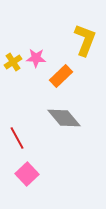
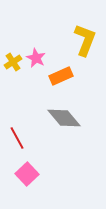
pink star: rotated 24 degrees clockwise
orange rectangle: rotated 20 degrees clockwise
